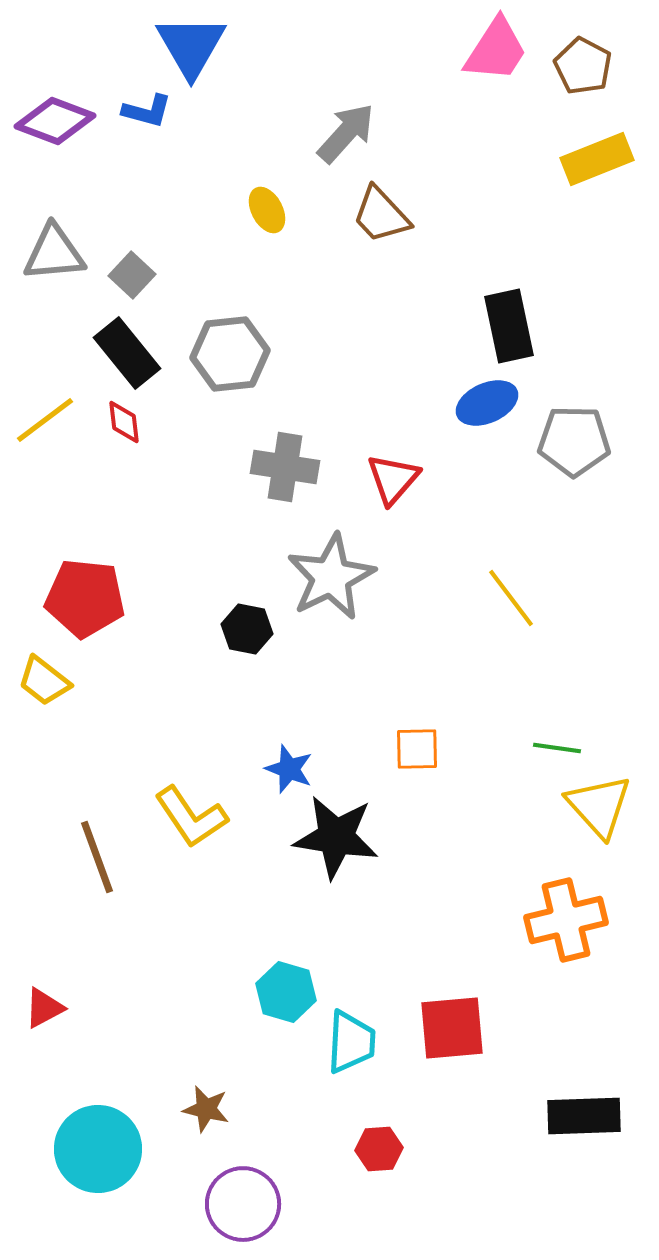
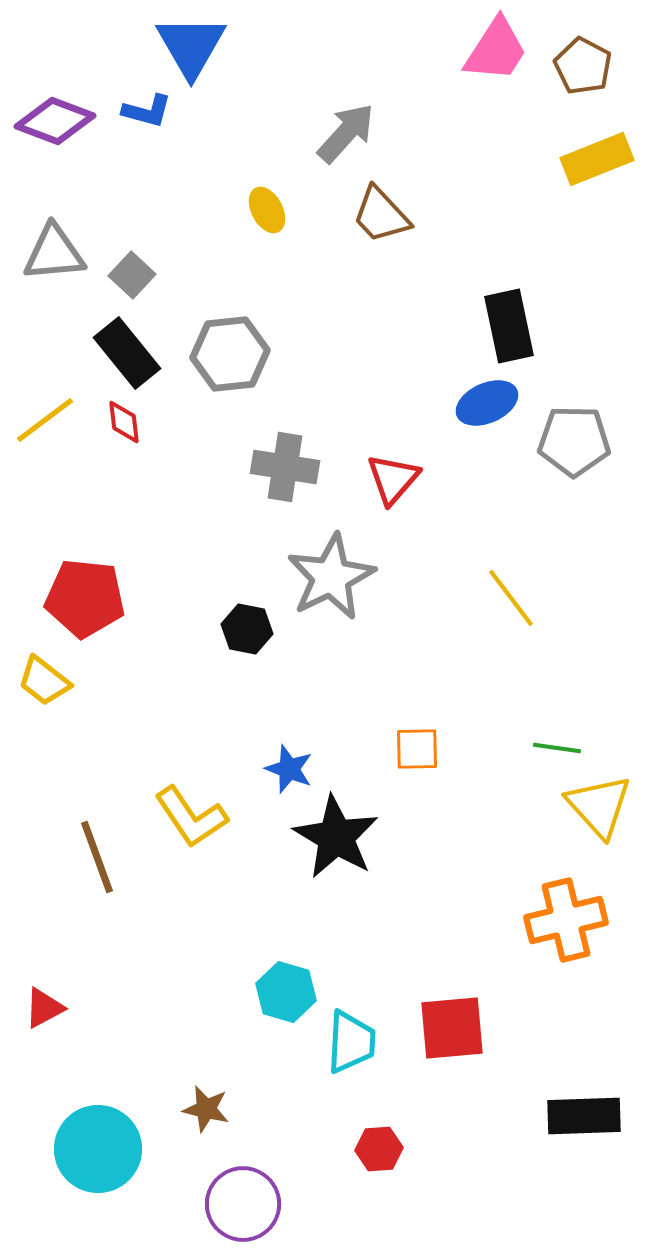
black star at (336, 837): rotated 22 degrees clockwise
